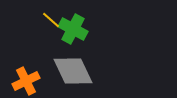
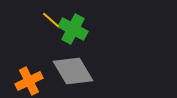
gray diamond: rotated 6 degrees counterclockwise
orange cross: moved 3 px right
